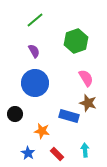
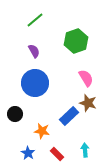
blue rectangle: rotated 60 degrees counterclockwise
